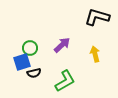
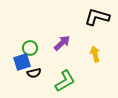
purple arrow: moved 2 px up
